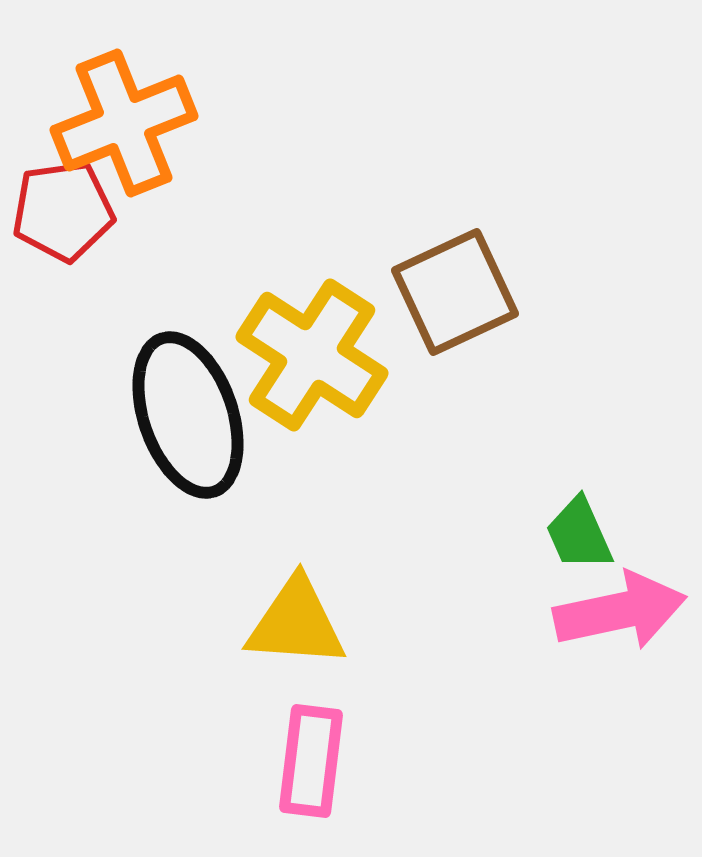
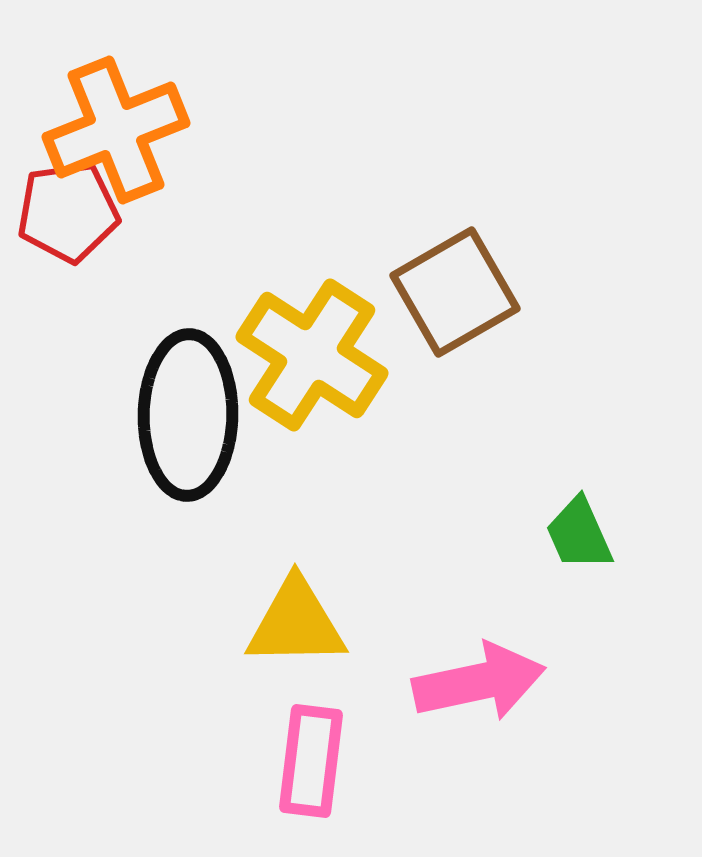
orange cross: moved 8 px left, 7 px down
red pentagon: moved 5 px right, 1 px down
brown square: rotated 5 degrees counterclockwise
black ellipse: rotated 20 degrees clockwise
pink arrow: moved 141 px left, 71 px down
yellow triangle: rotated 5 degrees counterclockwise
